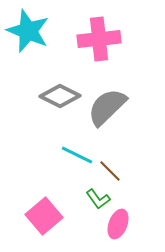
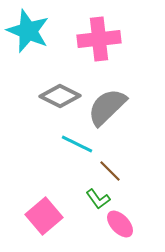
cyan line: moved 11 px up
pink ellipse: moved 2 px right; rotated 64 degrees counterclockwise
